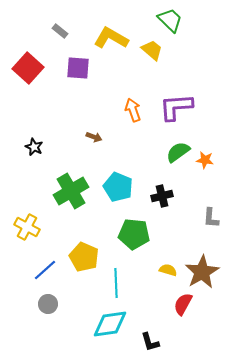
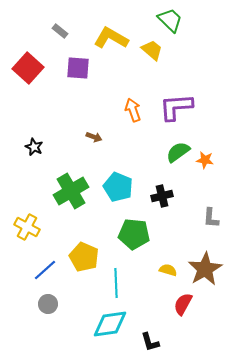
brown star: moved 3 px right, 3 px up
